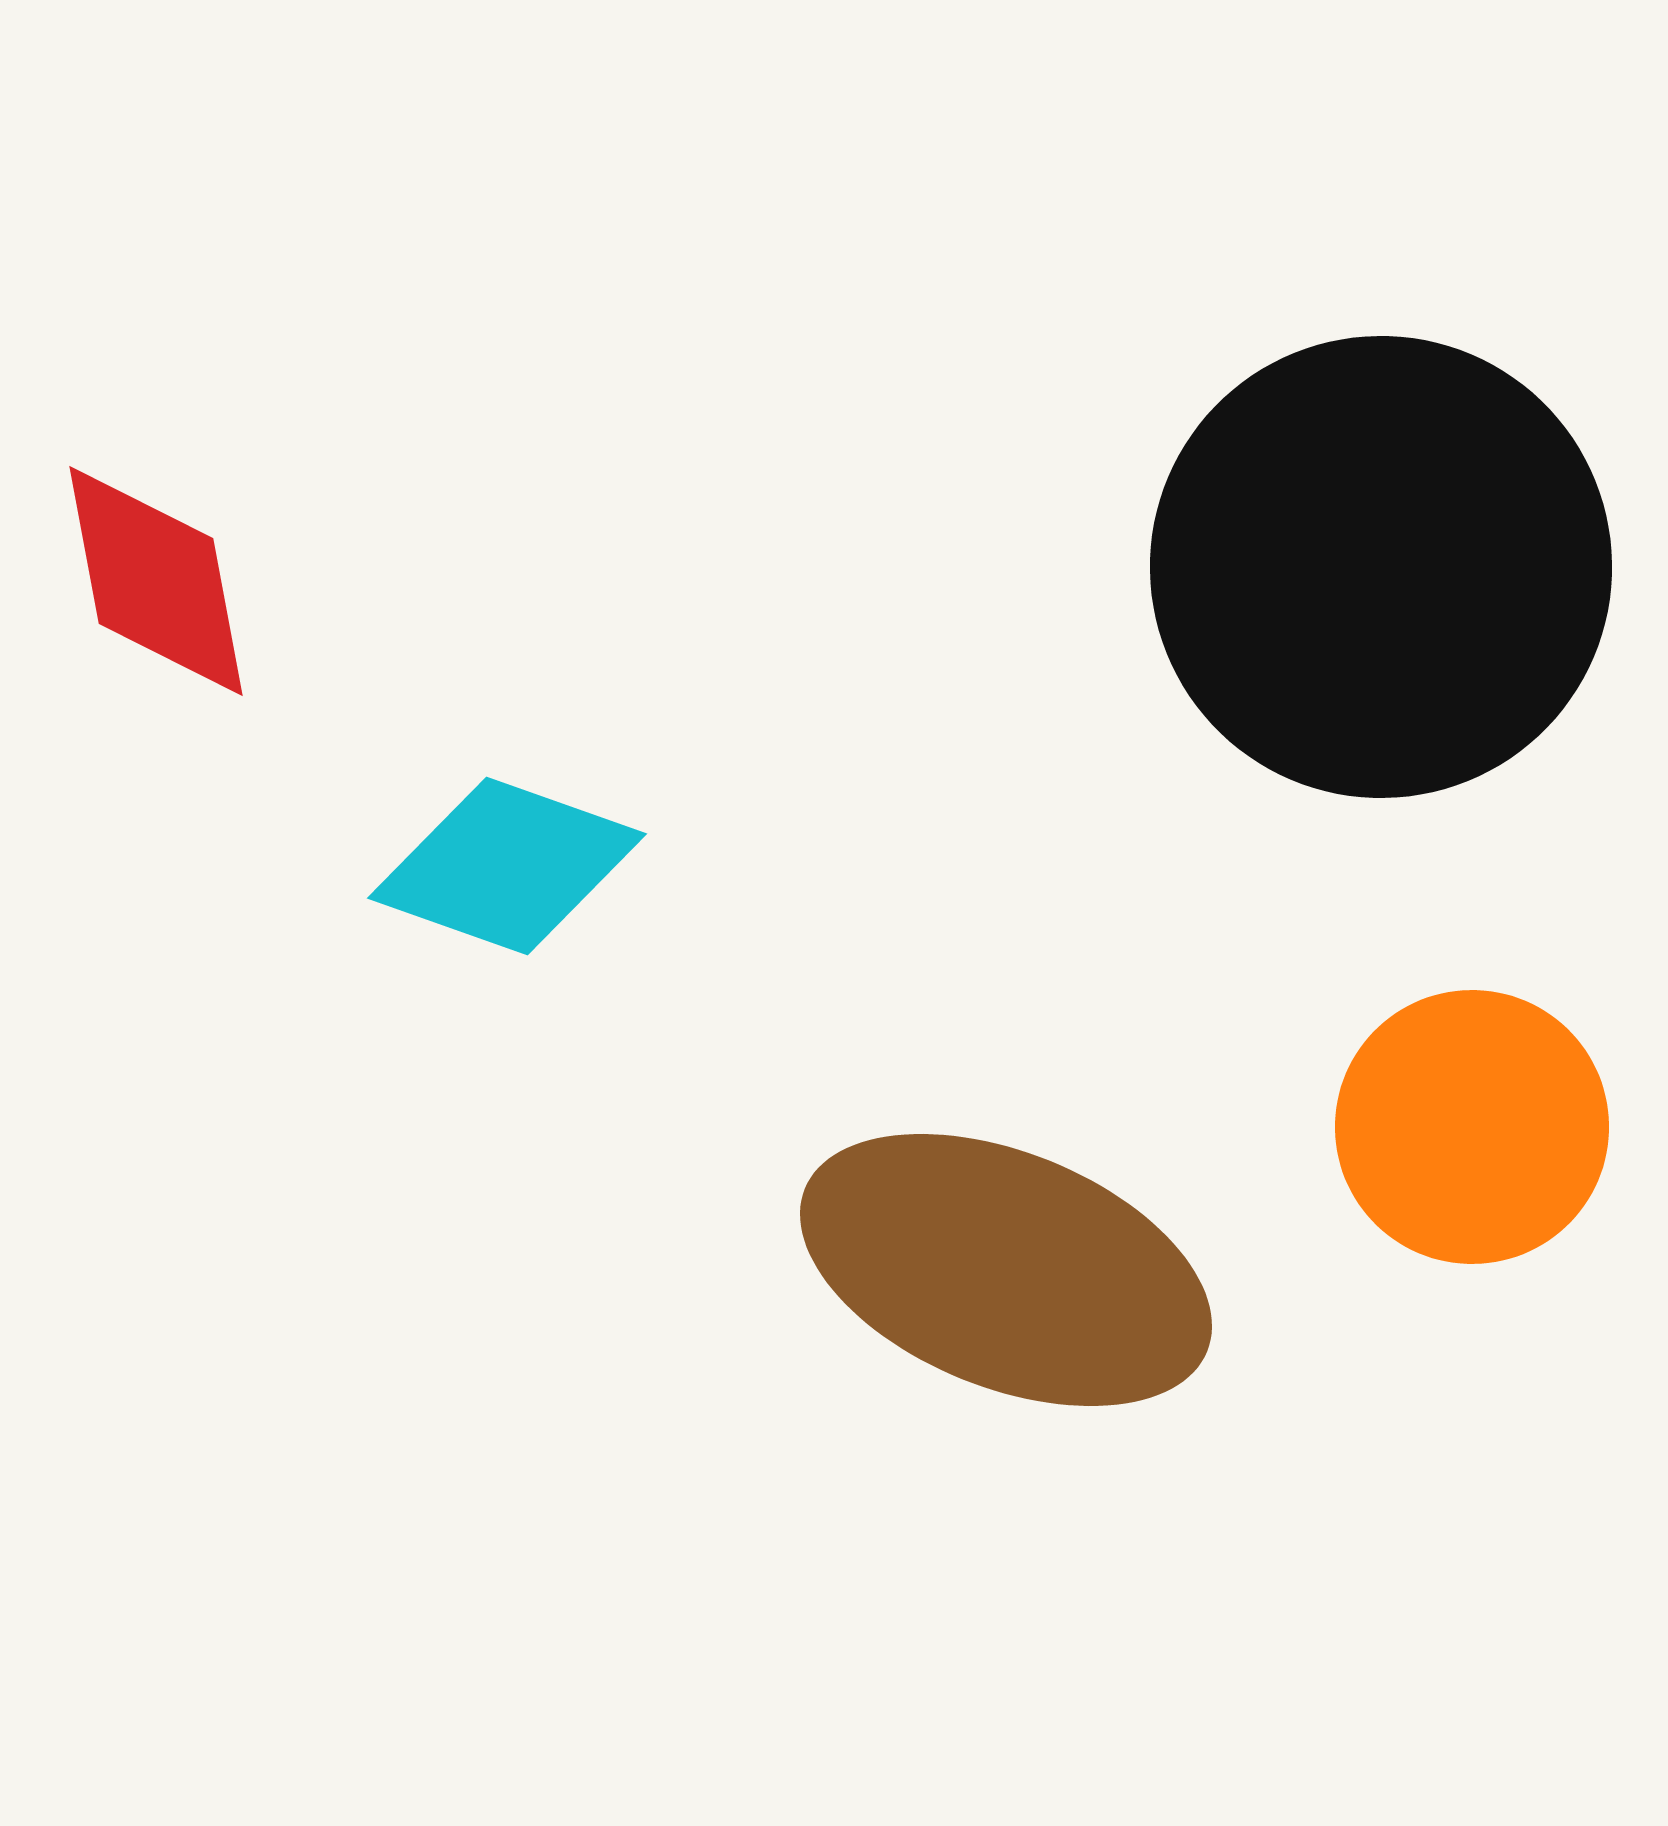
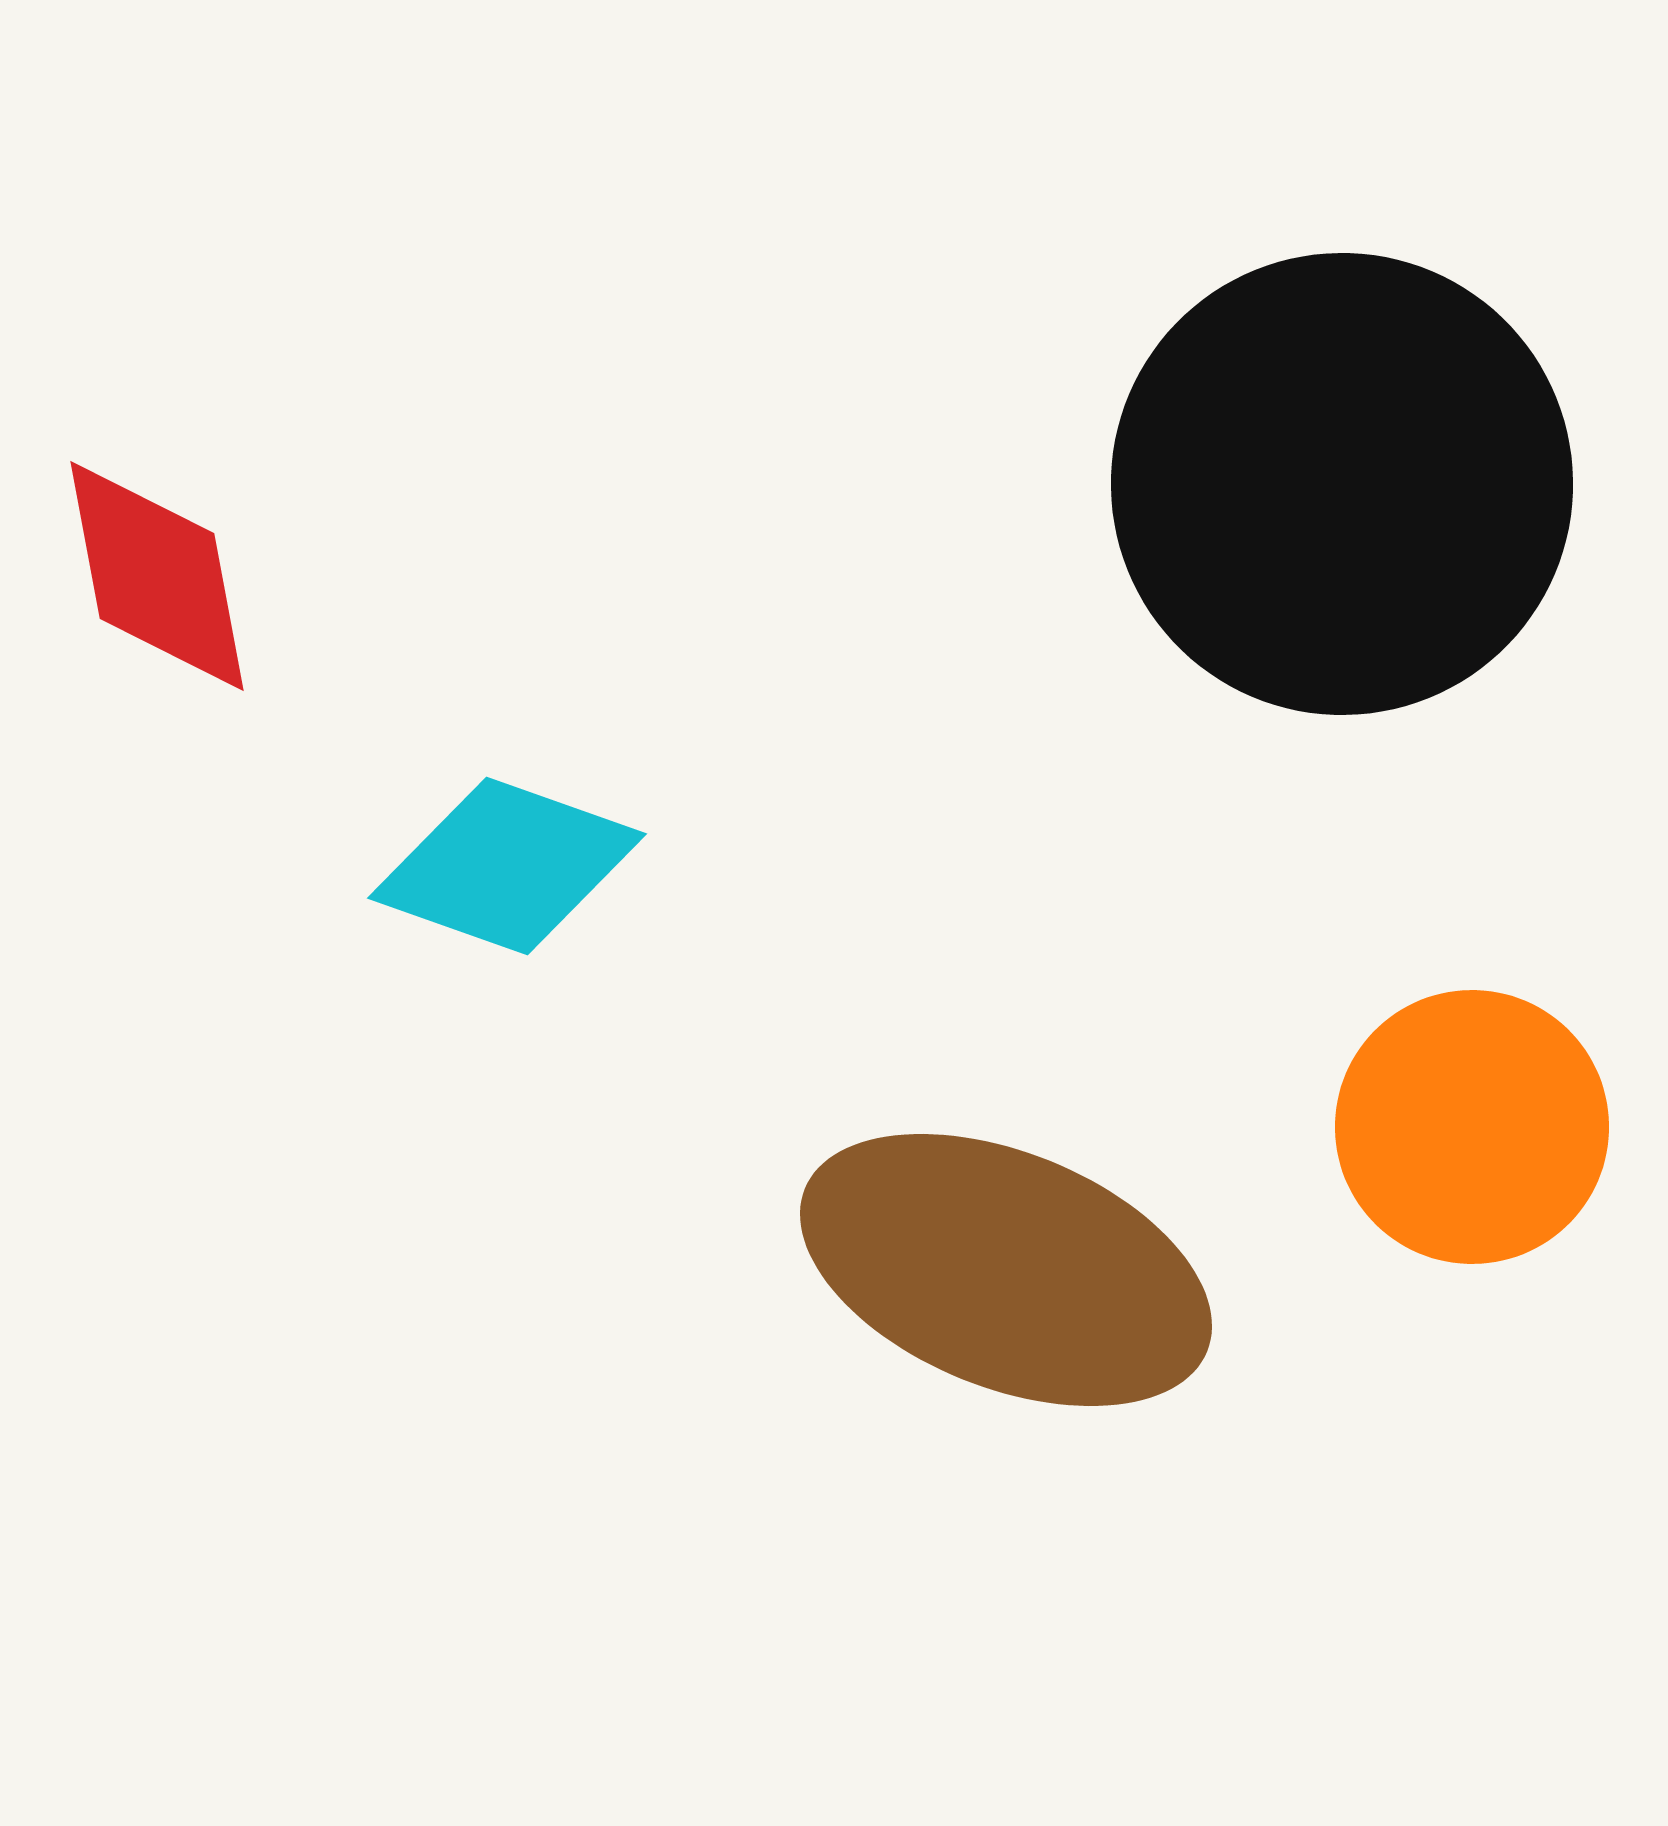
black circle: moved 39 px left, 83 px up
red diamond: moved 1 px right, 5 px up
